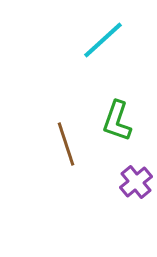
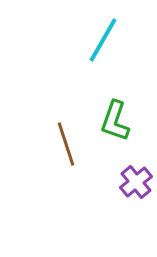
cyan line: rotated 18 degrees counterclockwise
green L-shape: moved 2 px left
